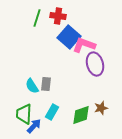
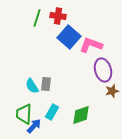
pink L-shape: moved 7 px right
purple ellipse: moved 8 px right, 6 px down
brown star: moved 11 px right, 17 px up
